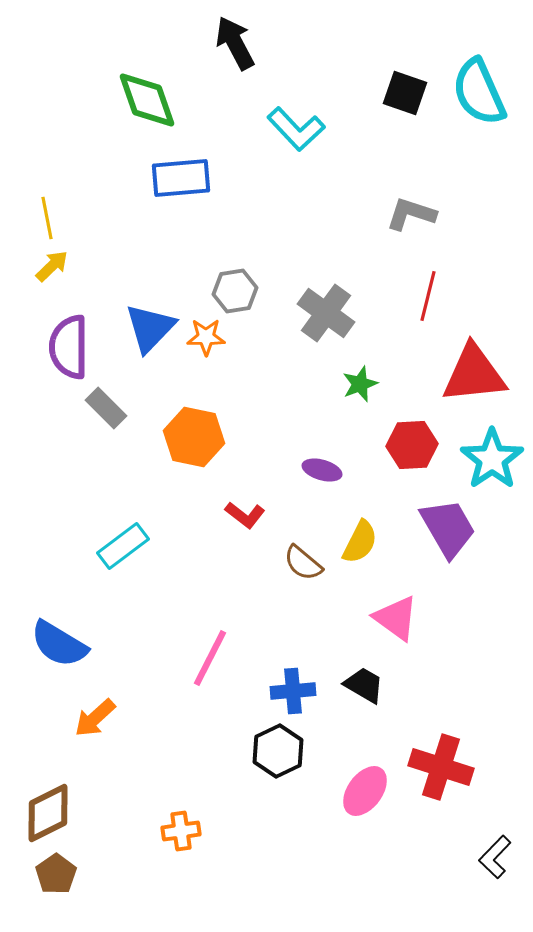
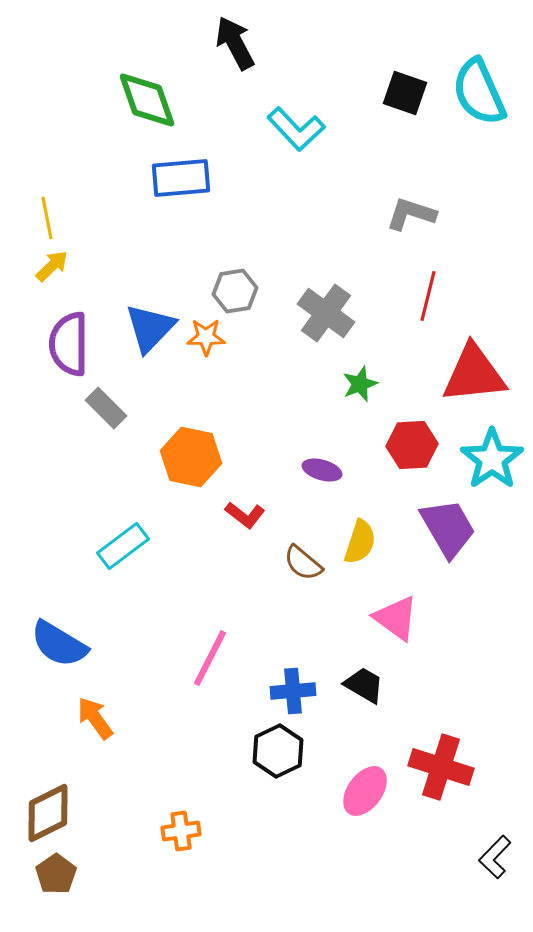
purple semicircle: moved 3 px up
orange hexagon: moved 3 px left, 20 px down
yellow semicircle: rotated 9 degrees counterclockwise
orange arrow: rotated 96 degrees clockwise
